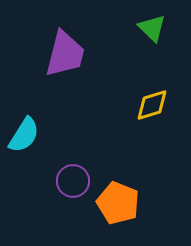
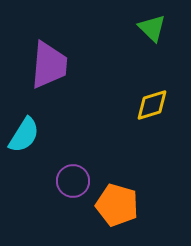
purple trapezoid: moved 16 px left, 11 px down; rotated 9 degrees counterclockwise
orange pentagon: moved 1 px left, 2 px down; rotated 6 degrees counterclockwise
